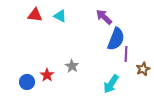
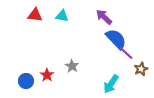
cyan triangle: moved 2 px right; rotated 16 degrees counterclockwise
blue semicircle: rotated 65 degrees counterclockwise
purple line: moved 1 px up; rotated 49 degrees counterclockwise
brown star: moved 2 px left
blue circle: moved 1 px left, 1 px up
